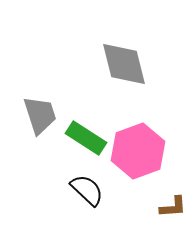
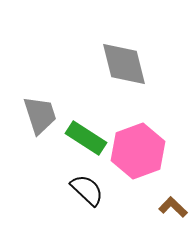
brown L-shape: rotated 132 degrees counterclockwise
